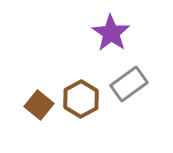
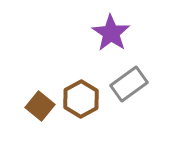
brown square: moved 1 px right, 1 px down
